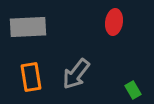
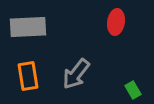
red ellipse: moved 2 px right
orange rectangle: moved 3 px left, 1 px up
